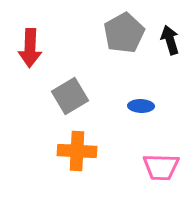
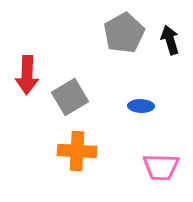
red arrow: moved 3 px left, 27 px down
gray square: moved 1 px down
